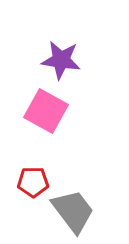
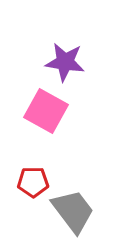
purple star: moved 4 px right, 2 px down
